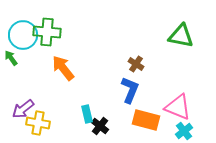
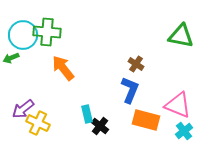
green arrow: rotated 77 degrees counterclockwise
pink triangle: moved 2 px up
yellow cross: rotated 15 degrees clockwise
